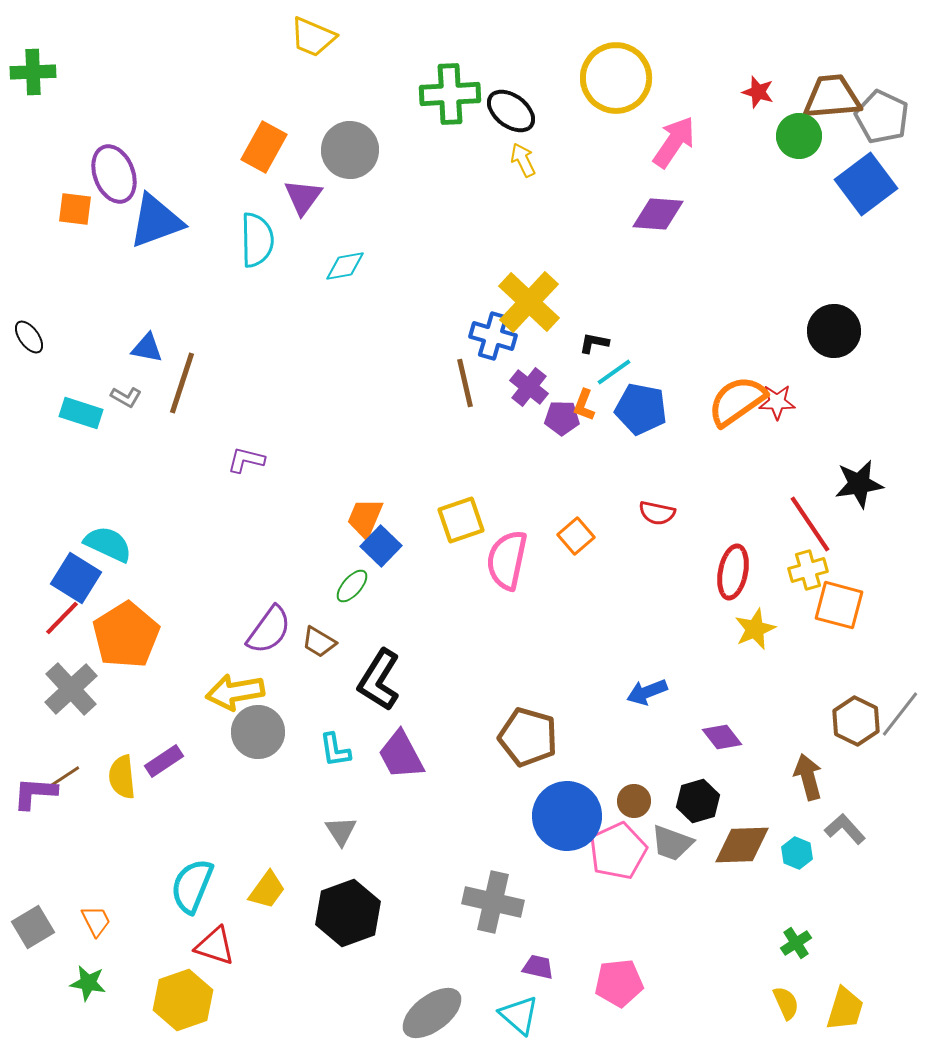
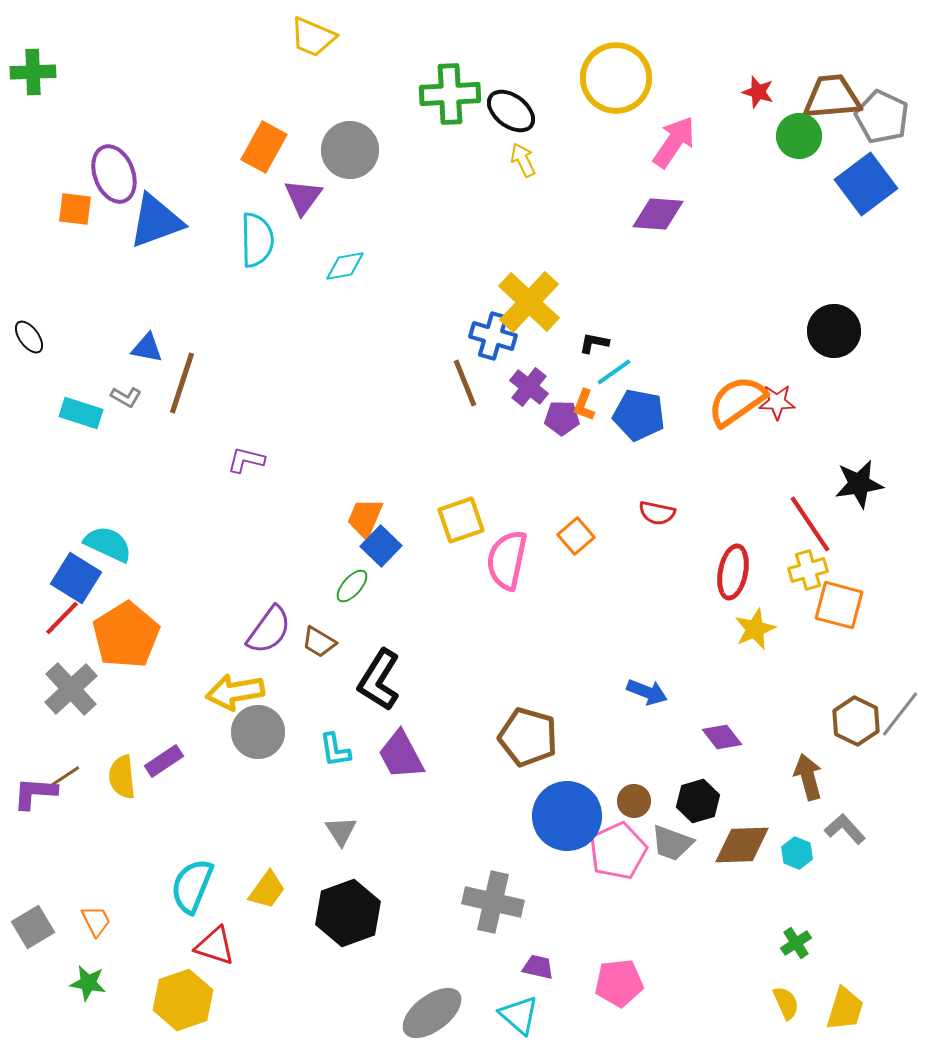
brown line at (465, 383): rotated 9 degrees counterclockwise
blue pentagon at (641, 409): moved 2 px left, 6 px down
blue arrow at (647, 692): rotated 138 degrees counterclockwise
